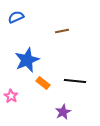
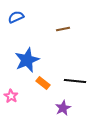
brown line: moved 1 px right, 2 px up
purple star: moved 4 px up
